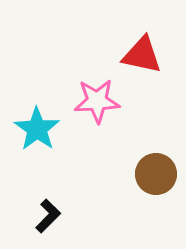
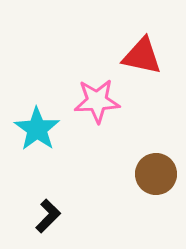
red triangle: moved 1 px down
